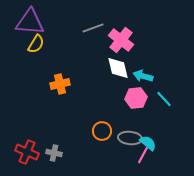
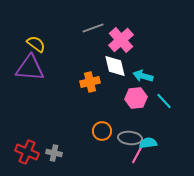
purple triangle: moved 46 px down
pink cross: rotated 10 degrees clockwise
yellow semicircle: rotated 84 degrees counterclockwise
white diamond: moved 3 px left, 2 px up
orange cross: moved 30 px right, 2 px up
cyan line: moved 2 px down
cyan semicircle: rotated 48 degrees counterclockwise
pink line: moved 6 px left
